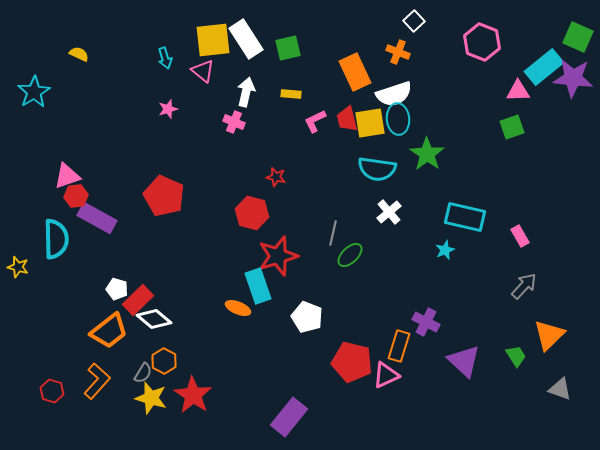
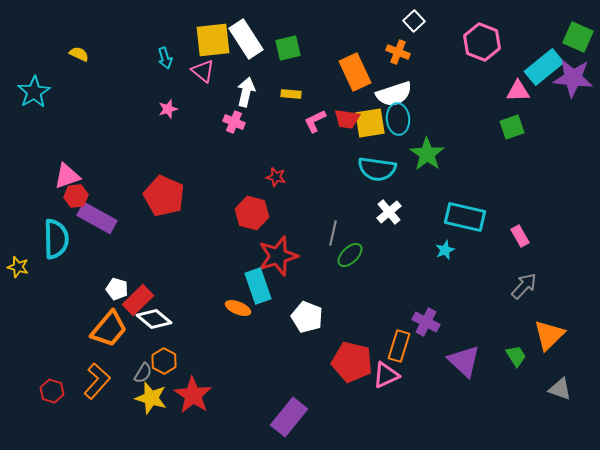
red trapezoid at (347, 119): rotated 68 degrees counterclockwise
orange trapezoid at (109, 331): moved 2 px up; rotated 12 degrees counterclockwise
